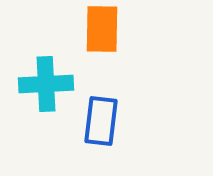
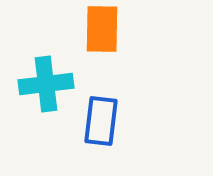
cyan cross: rotated 4 degrees counterclockwise
